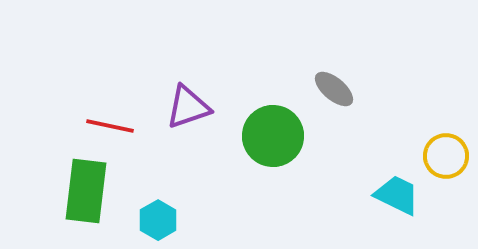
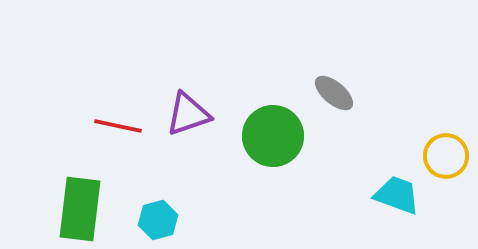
gray ellipse: moved 4 px down
purple triangle: moved 7 px down
red line: moved 8 px right
green rectangle: moved 6 px left, 18 px down
cyan trapezoid: rotated 6 degrees counterclockwise
cyan hexagon: rotated 15 degrees clockwise
